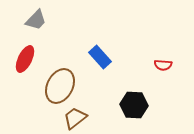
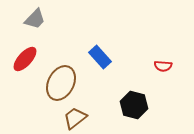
gray trapezoid: moved 1 px left, 1 px up
red ellipse: rotated 16 degrees clockwise
red semicircle: moved 1 px down
brown ellipse: moved 1 px right, 3 px up
black hexagon: rotated 12 degrees clockwise
